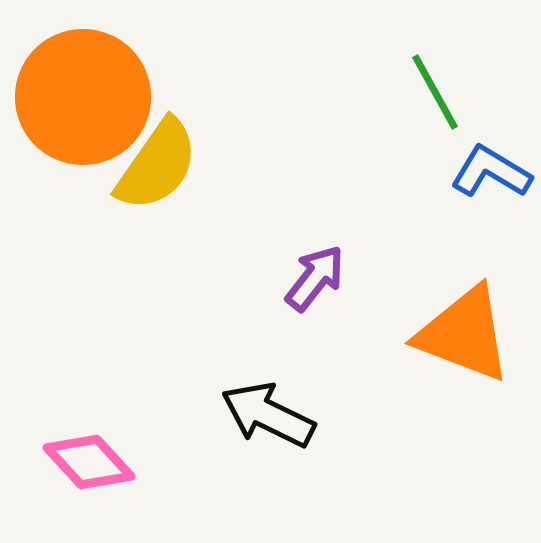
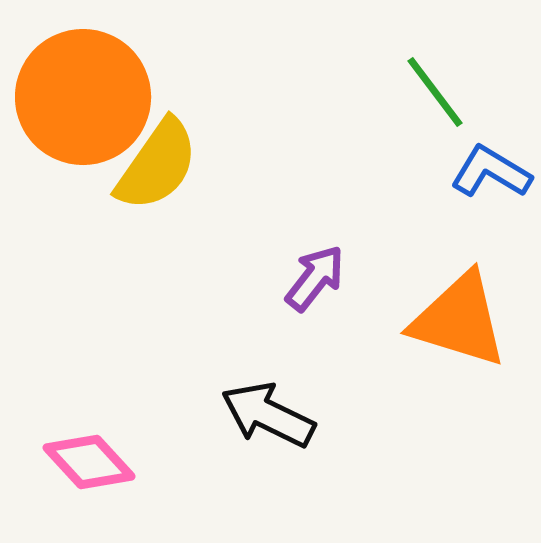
green line: rotated 8 degrees counterclockwise
orange triangle: moved 5 px left, 14 px up; rotated 4 degrees counterclockwise
